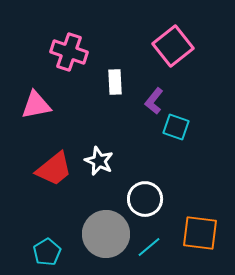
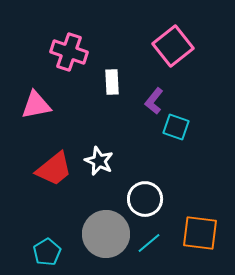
white rectangle: moved 3 px left
cyan line: moved 4 px up
